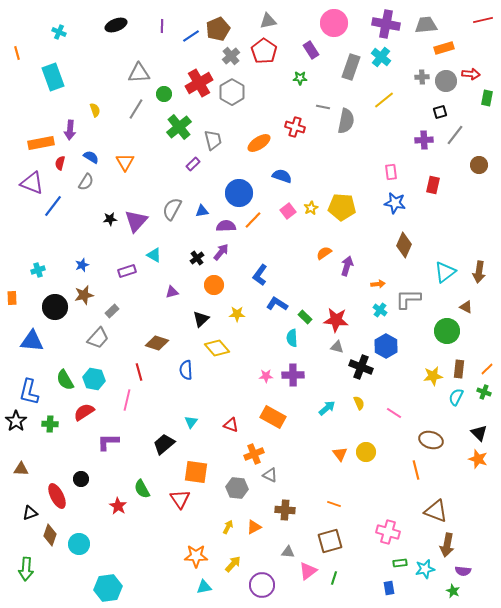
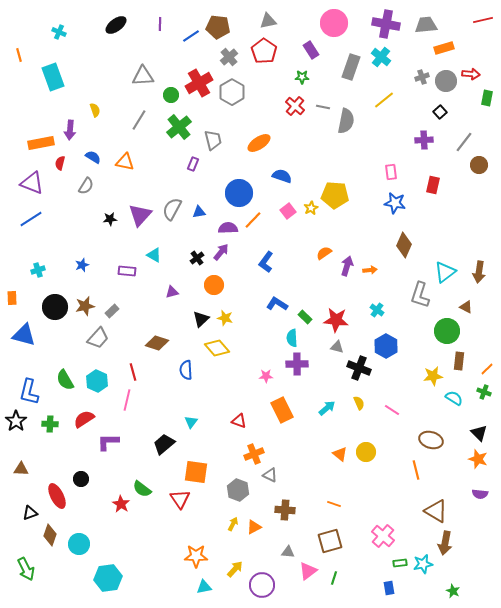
black ellipse at (116, 25): rotated 15 degrees counterclockwise
purple line at (162, 26): moved 2 px left, 2 px up
brown pentagon at (218, 29): moved 2 px up; rotated 30 degrees clockwise
orange line at (17, 53): moved 2 px right, 2 px down
gray cross at (231, 56): moved 2 px left, 1 px down
gray triangle at (139, 73): moved 4 px right, 3 px down
gray cross at (422, 77): rotated 16 degrees counterclockwise
green star at (300, 78): moved 2 px right, 1 px up
green circle at (164, 94): moved 7 px right, 1 px down
gray line at (136, 109): moved 3 px right, 11 px down
black square at (440, 112): rotated 24 degrees counterclockwise
red cross at (295, 127): moved 21 px up; rotated 24 degrees clockwise
gray line at (455, 135): moved 9 px right, 7 px down
blue semicircle at (91, 157): moved 2 px right
orange triangle at (125, 162): rotated 48 degrees counterclockwise
purple rectangle at (193, 164): rotated 24 degrees counterclockwise
gray semicircle at (86, 182): moved 4 px down
blue line at (53, 206): moved 22 px left, 13 px down; rotated 20 degrees clockwise
yellow pentagon at (342, 207): moved 7 px left, 12 px up
blue triangle at (202, 211): moved 3 px left, 1 px down
purple triangle at (136, 221): moved 4 px right, 6 px up
purple semicircle at (226, 226): moved 2 px right, 2 px down
purple rectangle at (127, 271): rotated 24 degrees clockwise
blue L-shape at (260, 275): moved 6 px right, 13 px up
orange arrow at (378, 284): moved 8 px left, 14 px up
brown star at (84, 295): moved 1 px right, 11 px down
gray L-shape at (408, 299): moved 12 px right, 4 px up; rotated 72 degrees counterclockwise
cyan cross at (380, 310): moved 3 px left
yellow star at (237, 314): moved 12 px left, 4 px down; rotated 14 degrees clockwise
blue triangle at (32, 341): moved 8 px left, 6 px up; rotated 10 degrees clockwise
black cross at (361, 367): moved 2 px left, 1 px down
brown rectangle at (459, 369): moved 8 px up
red line at (139, 372): moved 6 px left
purple cross at (293, 375): moved 4 px right, 11 px up
cyan hexagon at (94, 379): moved 3 px right, 2 px down; rotated 15 degrees clockwise
cyan semicircle at (456, 397): moved 2 px left, 1 px down; rotated 96 degrees clockwise
red semicircle at (84, 412): moved 7 px down
pink line at (394, 413): moved 2 px left, 3 px up
orange rectangle at (273, 417): moved 9 px right, 7 px up; rotated 35 degrees clockwise
red triangle at (231, 425): moved 8 px right, 4 px up
orange triangle at (340, 454): rotated 14 degrees counterclockwise
gray hexagon at (237, 488): moved 1 px right, 2 px down; rotated 15 degrees clockwise
green semicircle at (142, 489): rotated 24 degrees counterclockwise
red star at (118, 506): moved 3 px right, 2 px up
brown triangle at (436, 511): rotated 10 degrees clockwise
yellow arrow at (228, 527): moved 5 px right, 3 px up
pink cross at (388, 532): moved 5 px left, 4 px down; rotated 25 degrees clockwise
brown arrow at (447, 545): moved 2 px left, 2 px up
yellow arrow at (233, 564): moved 2 px right, 5 px down
green arrow at (26, 569): rotated 30 degrees counterclockwise
cyan star at (425, 569): moved 2 px left, 5 px up
purple semicircle at (463, 571): moved 17 px right, 77 px up
cyan hexagon at (108, 588): moved 10 px up
